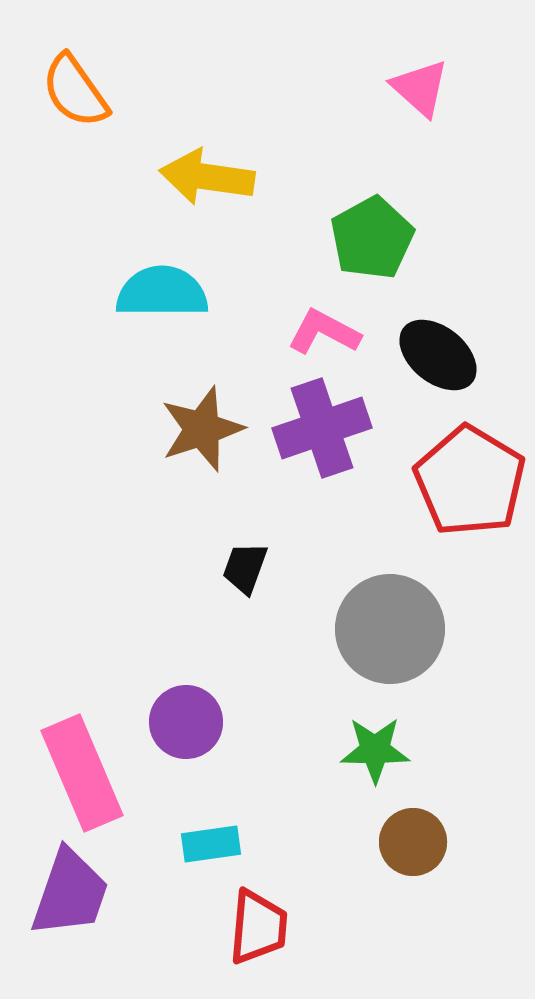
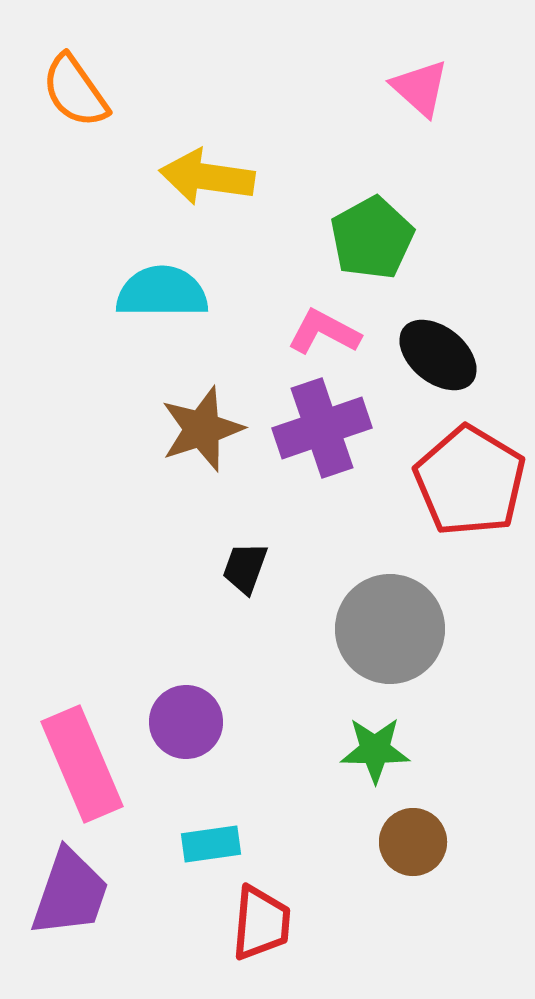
pink rectangle: moved 9 px up
red trapezoid: moved 3 px right, 4 px up
